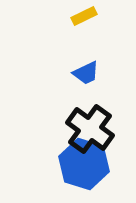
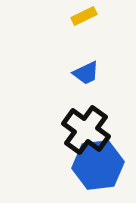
black cross: moved 4 px left, 1 px down
blue hexagon: moved 14 px right, 1 px down; rotated 24 degrees counterclockwise
